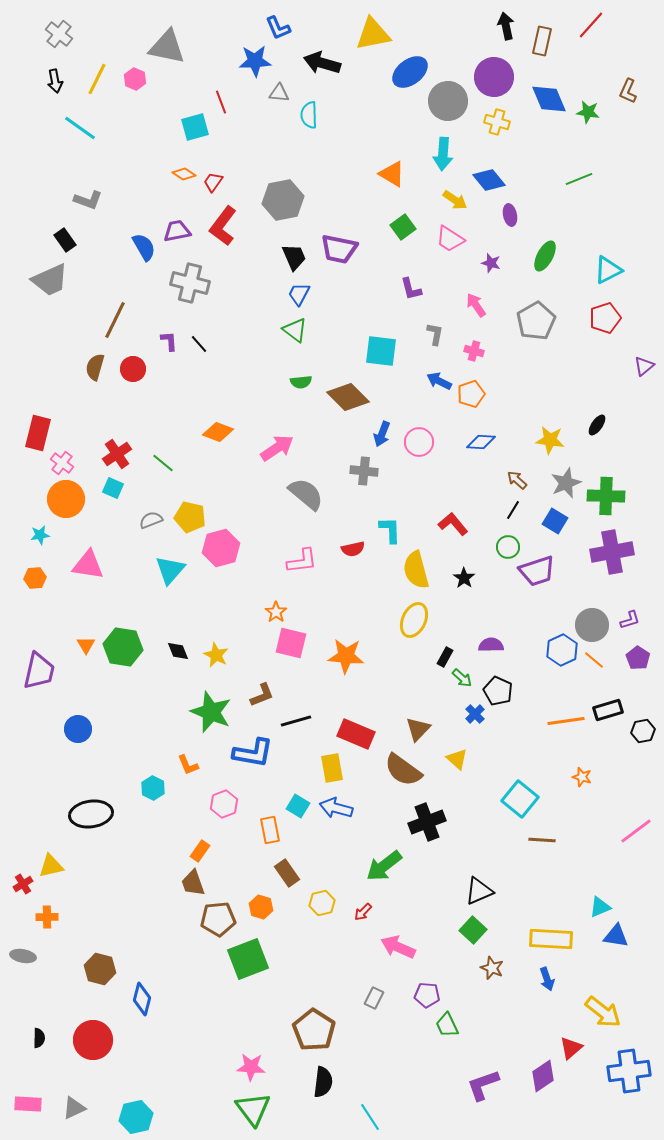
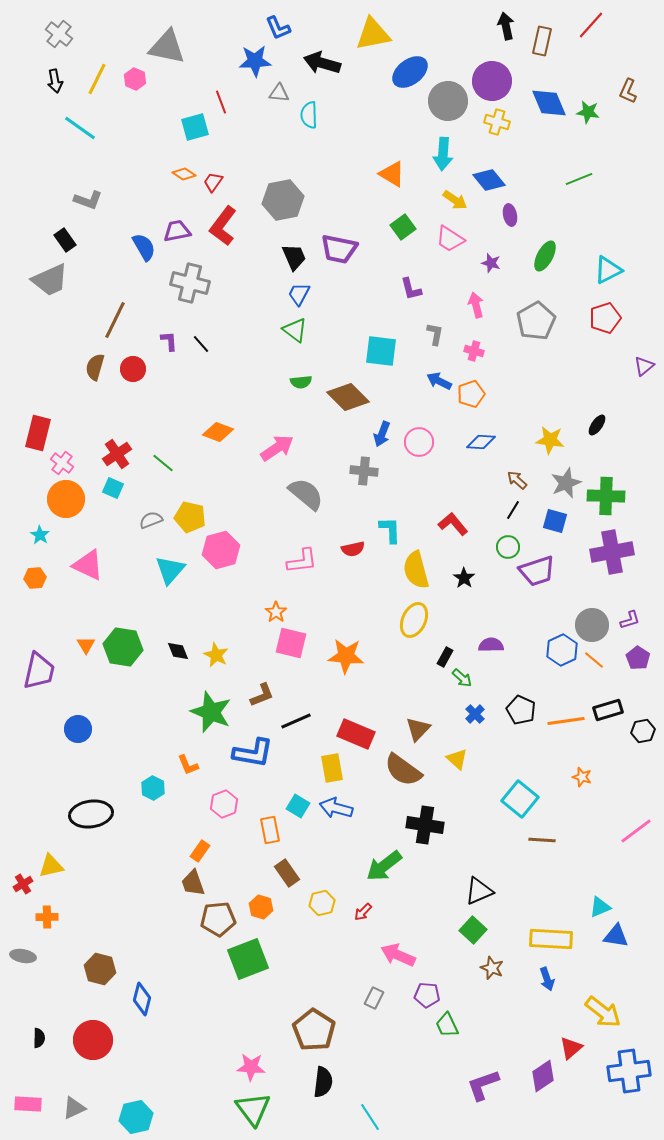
purple circle at (494, 77): moved 2 px left, 4 px down
blue diamond at (549, 99): moved 4 px down
pink arrow at (476, 305): rotated 20 degrees clockwise
black line at (199, 344): moved 2 px right
blue square at (555, 521): rotated 15 degrees counterclockwise
cyan star at (40, 535): rotated 30 degrees counterclockwise
pink hexagon at (221, 548): moved 2 px down
pink triangle at (88, 565): rotated 16 degrees clockwise
black pentagon at (498, 691): moved 23 px right, 19 px down
black line at (296, 721): rotated 8 degrees counterclockwise
black cross at (427, 822): moved 2 px left, 3 px down; rotated 30 degrees clockwise
pink arrow at (398, 947): moved 8 px down
